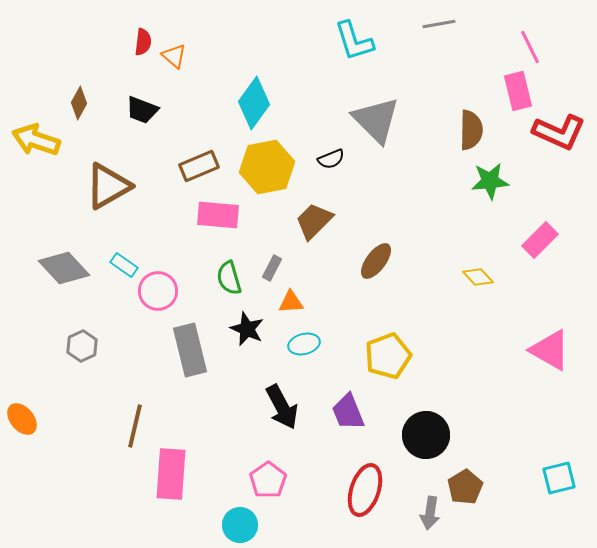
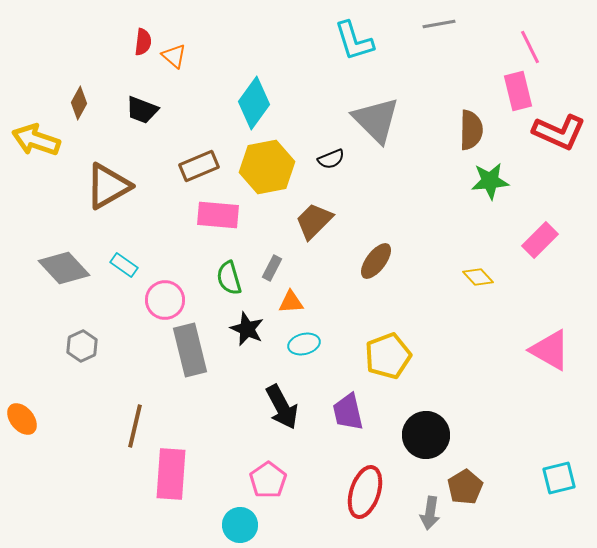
pink circle at (158, 291): moved 7 px right, 9 px down
purple trapezoid at (348, 412): rotated 9 degrees clockwise
red ellipse at (365, 490): moved 2 px down
